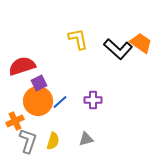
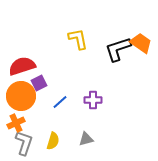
black L-shape: rotated 120 degrees clockwise
orange circle: moved 17 px left, 5 px up
orange cross: moved 1 px right, 2 px down
gray L-shape: moved 4 px left, 2 px down
